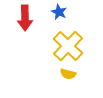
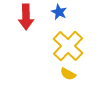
red arrow: moved 1 px right, 1 px up
yellow semicircle: rotated 14 degrees clockwise
